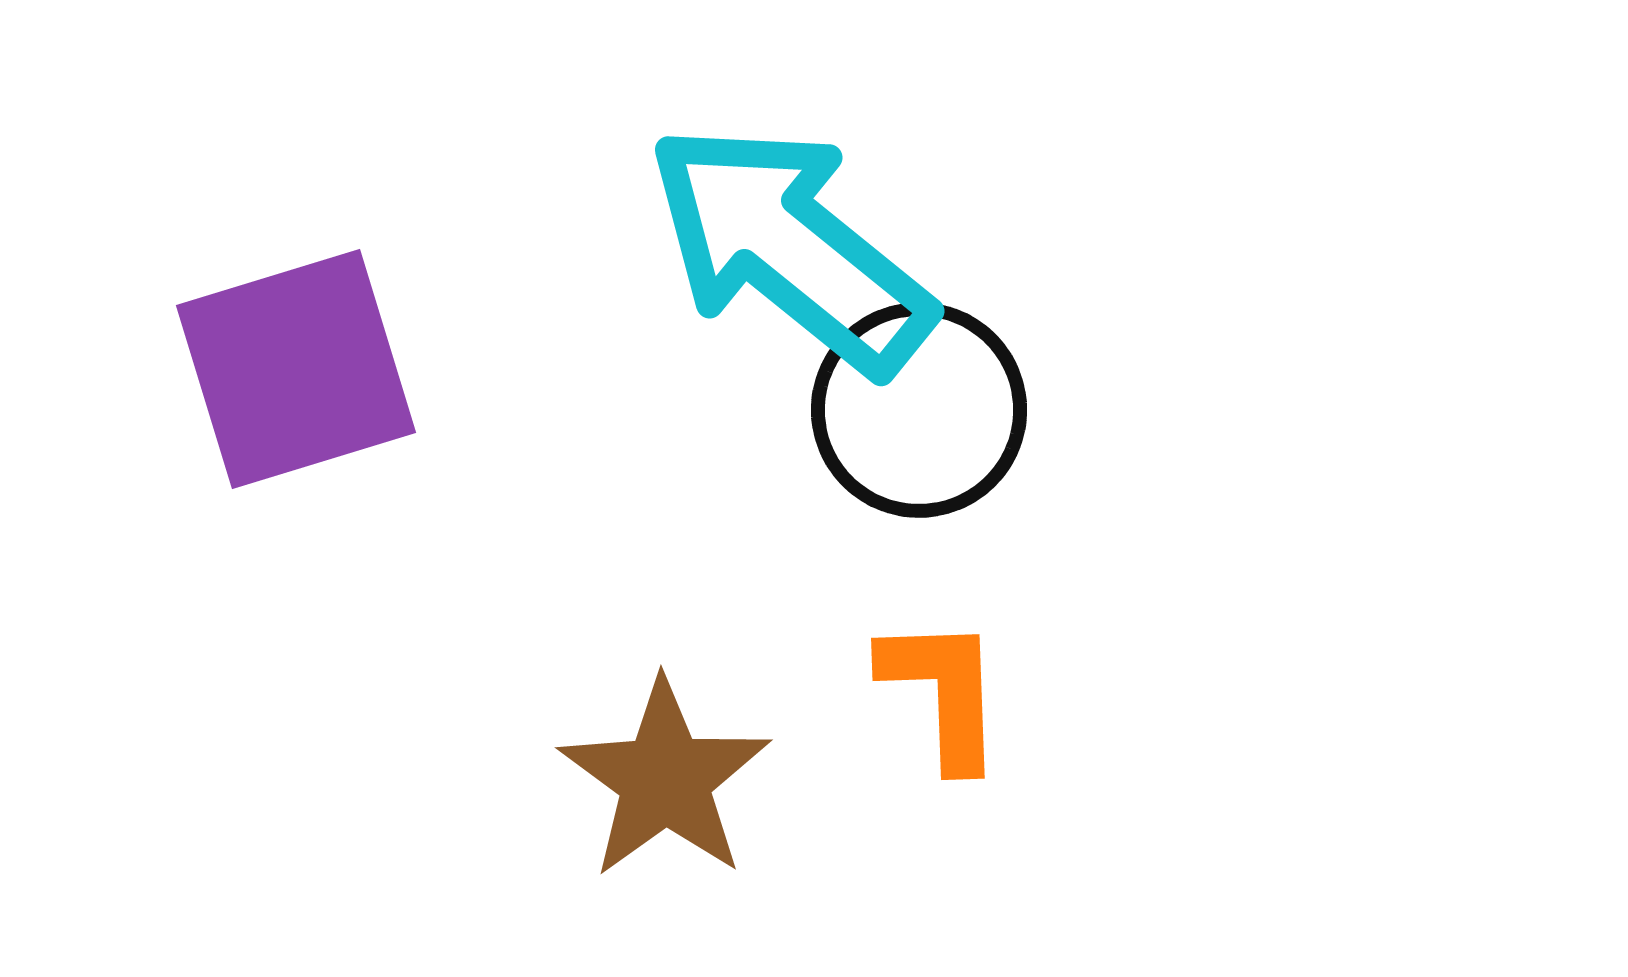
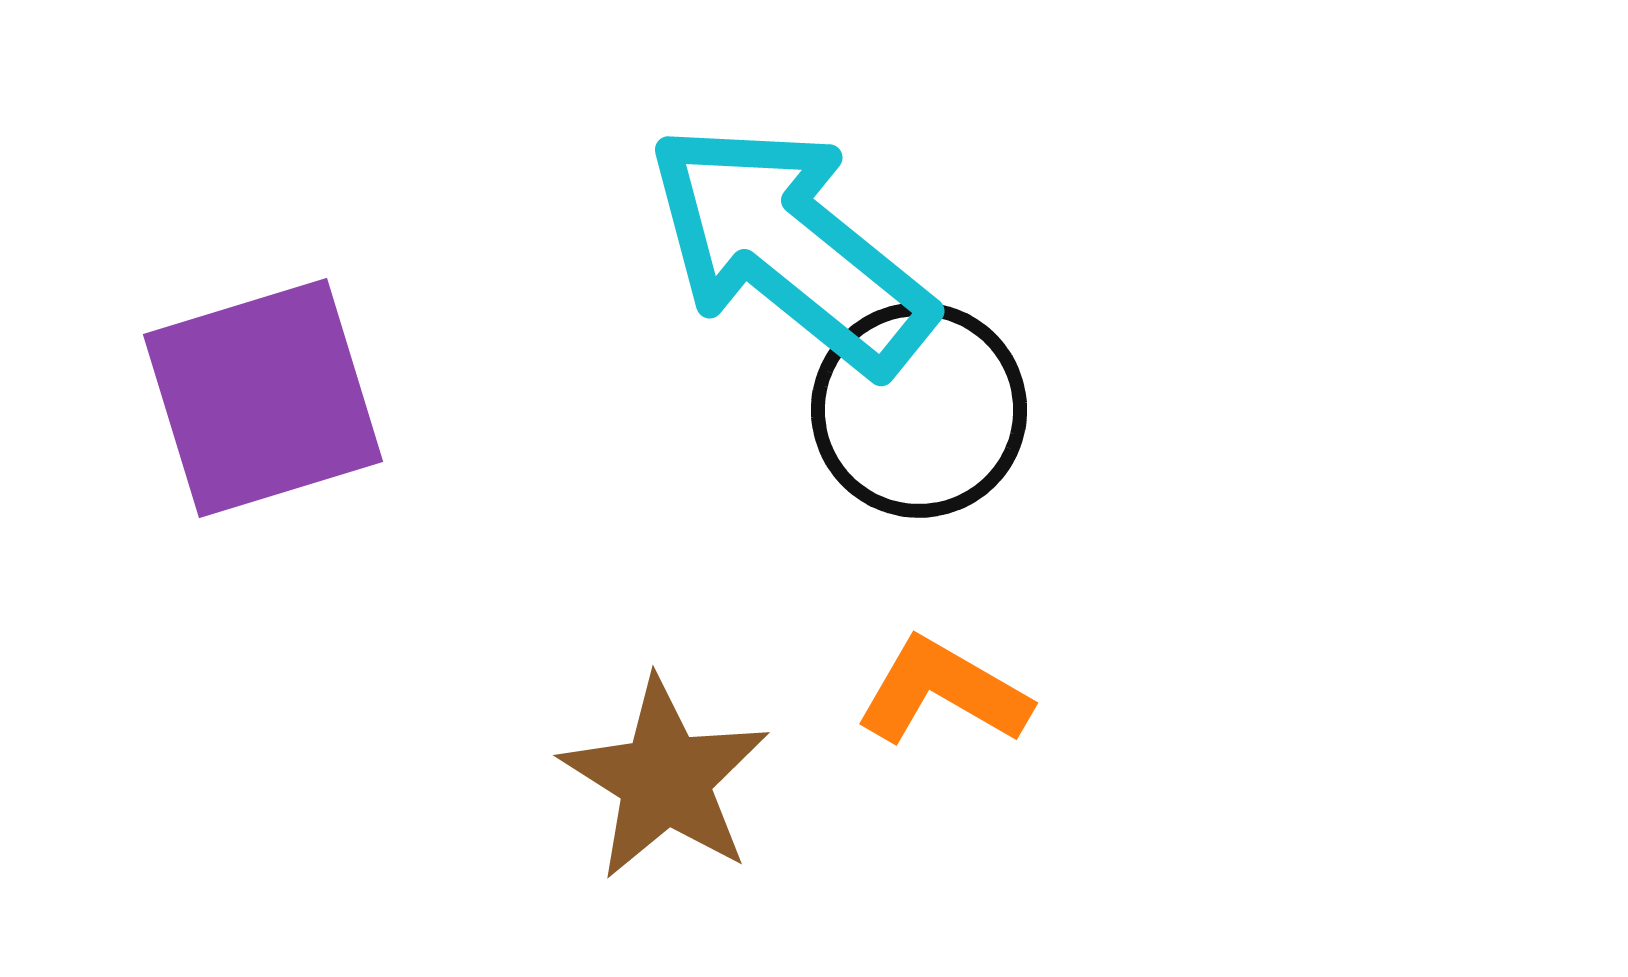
purple square: moved 33 px left, 29 px down
orange L-shape: rotated 58 degrees counterclockwise
brown star: rotated 4 degrees counterclockwise
